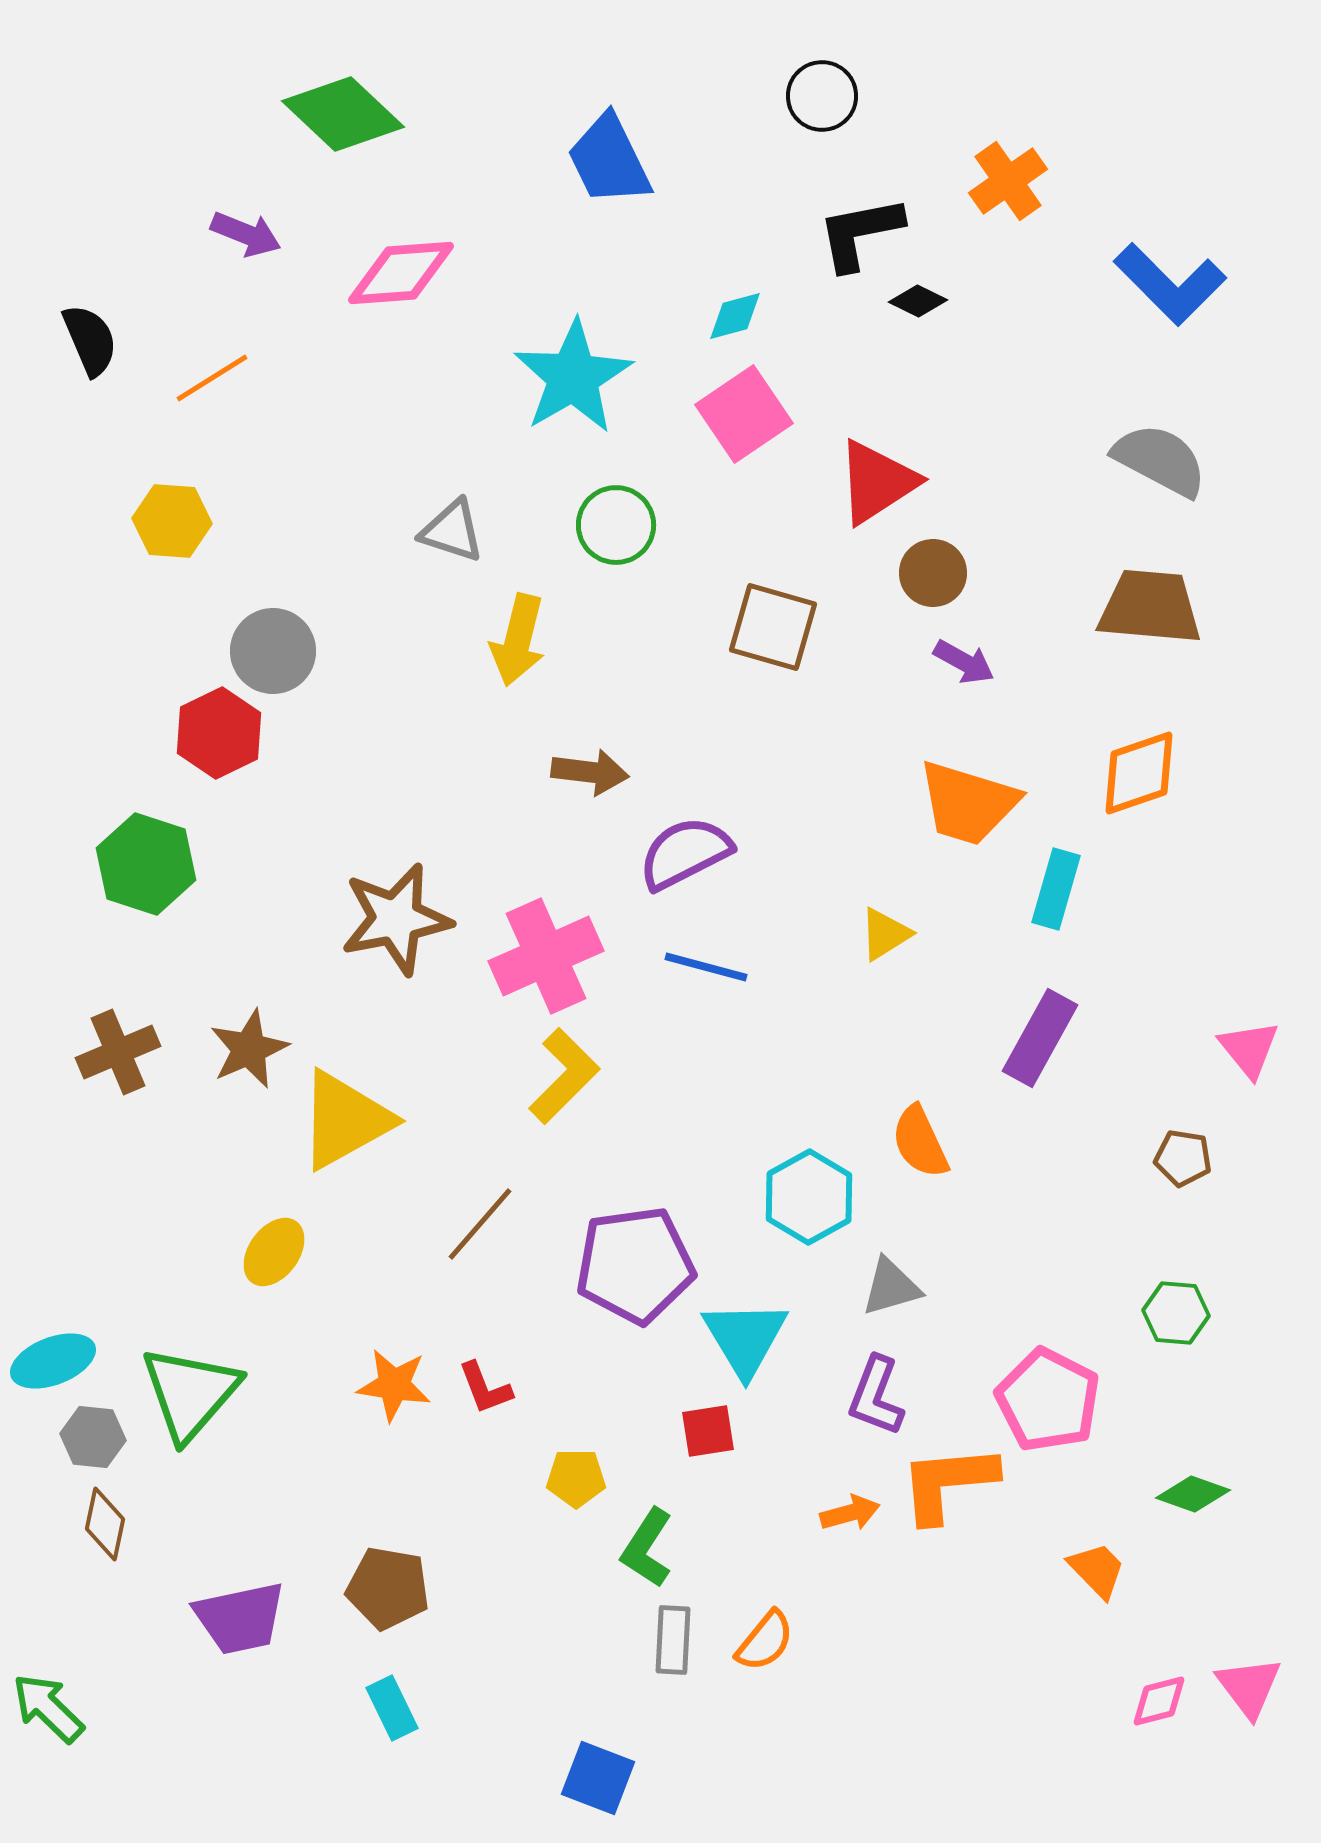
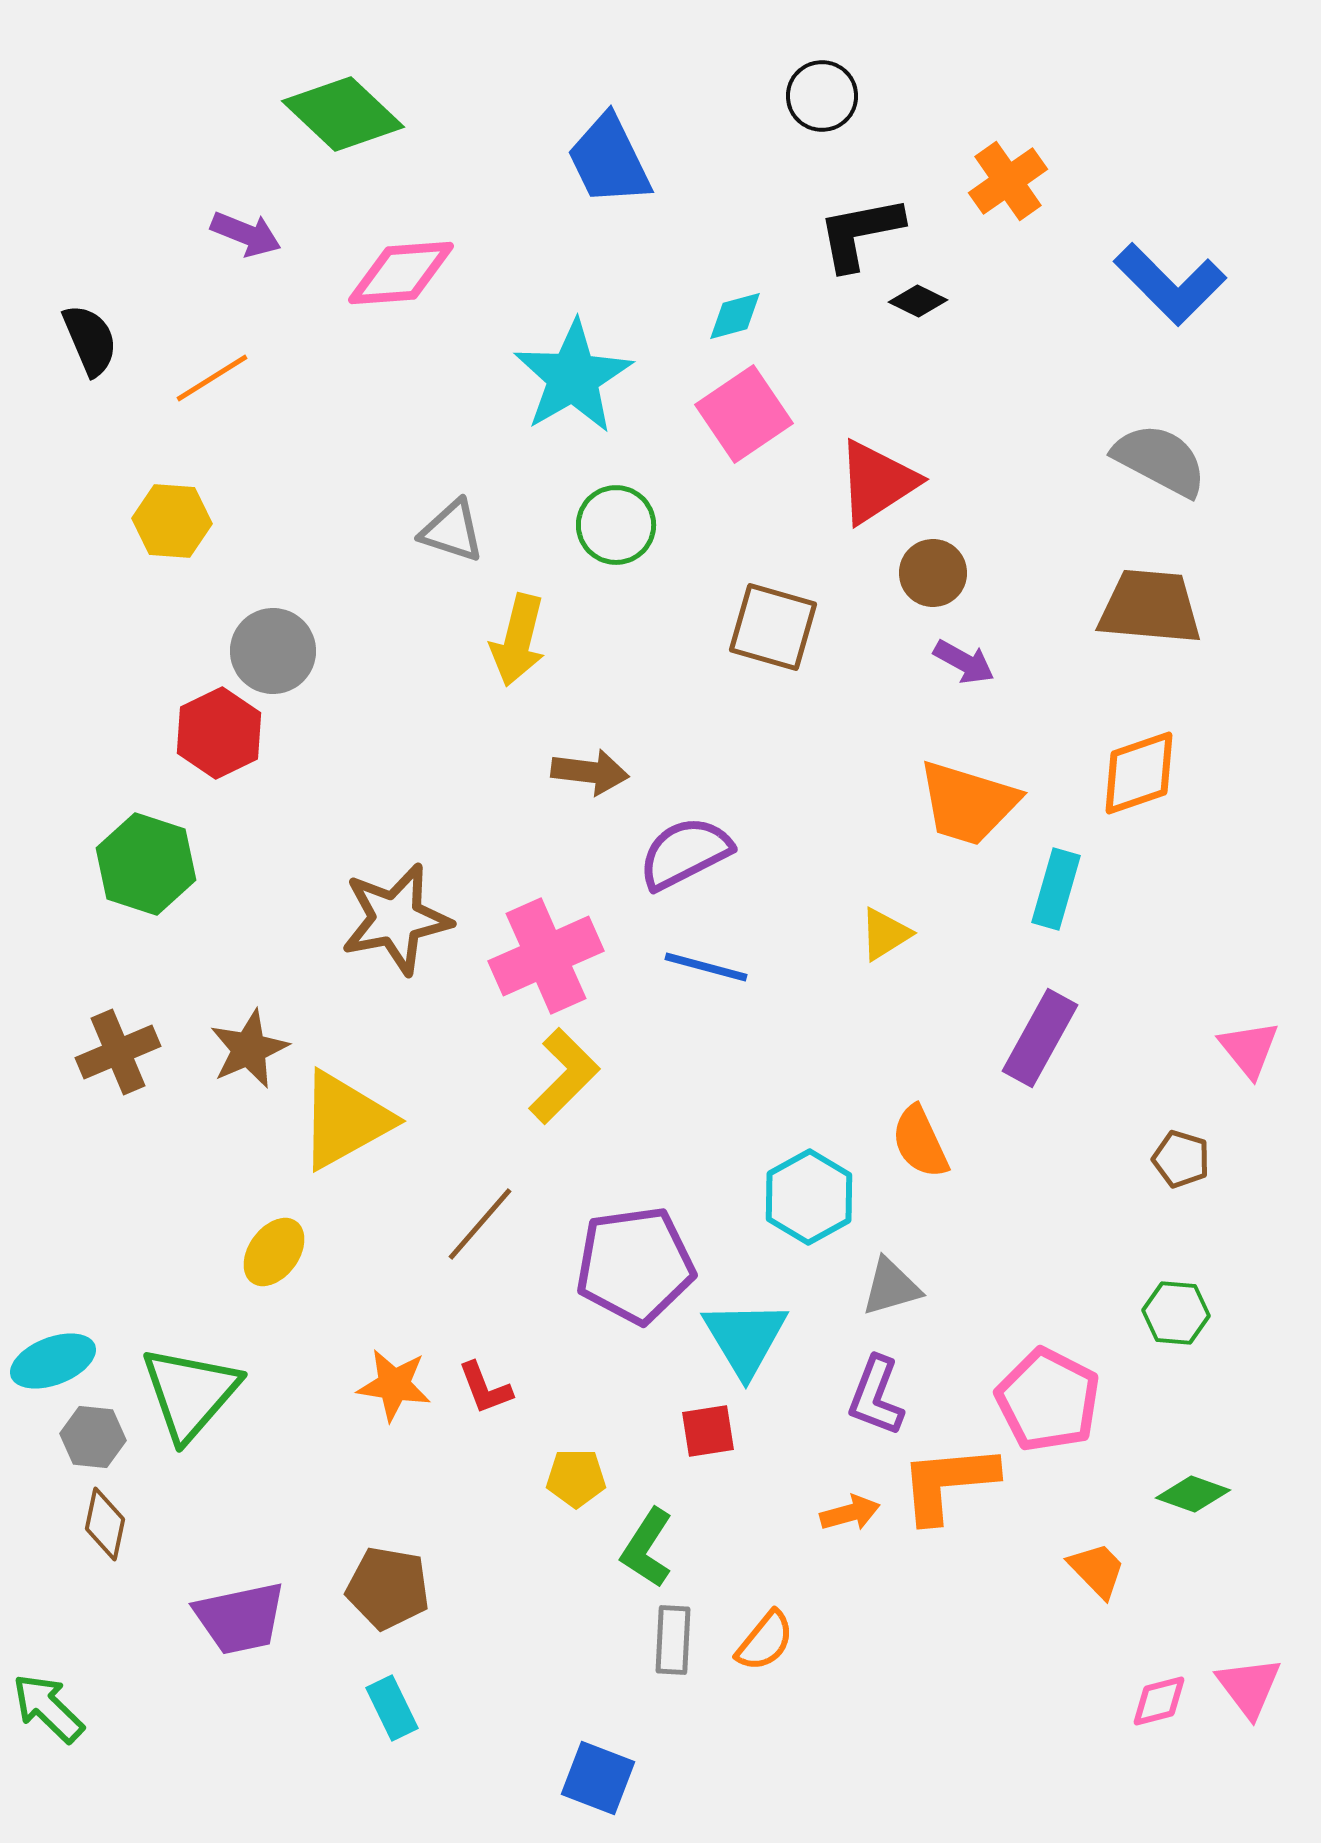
brown pentagon at (1183, 1158): moved 2 px left, 1 px down; rotated 8 degrees clockwise
